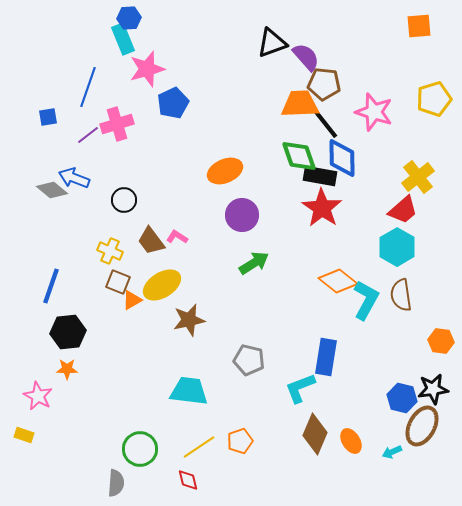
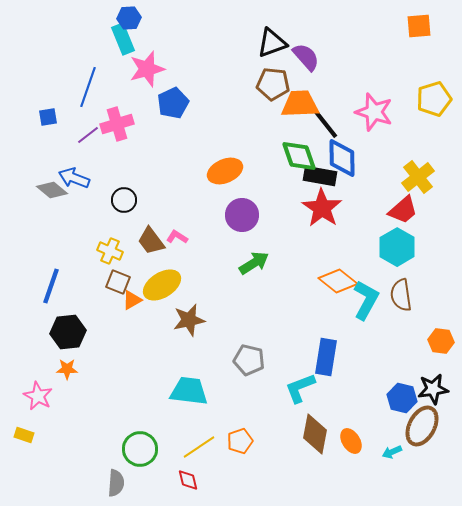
brown pentagon at (324, 84): moved 51 px left
brown diamond at (315, 434): rotated 12 degrees counterclockwise
